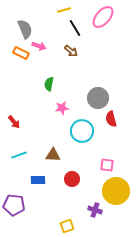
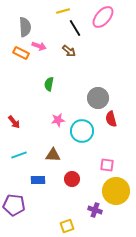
yellow line: moved 1 px left, 1 px down
gray semicircle: moved 2 px up; rotated 18 degrees clockwise
brown arrow: moved 2 px left
pink star: moved 4 px left, 12 px down
